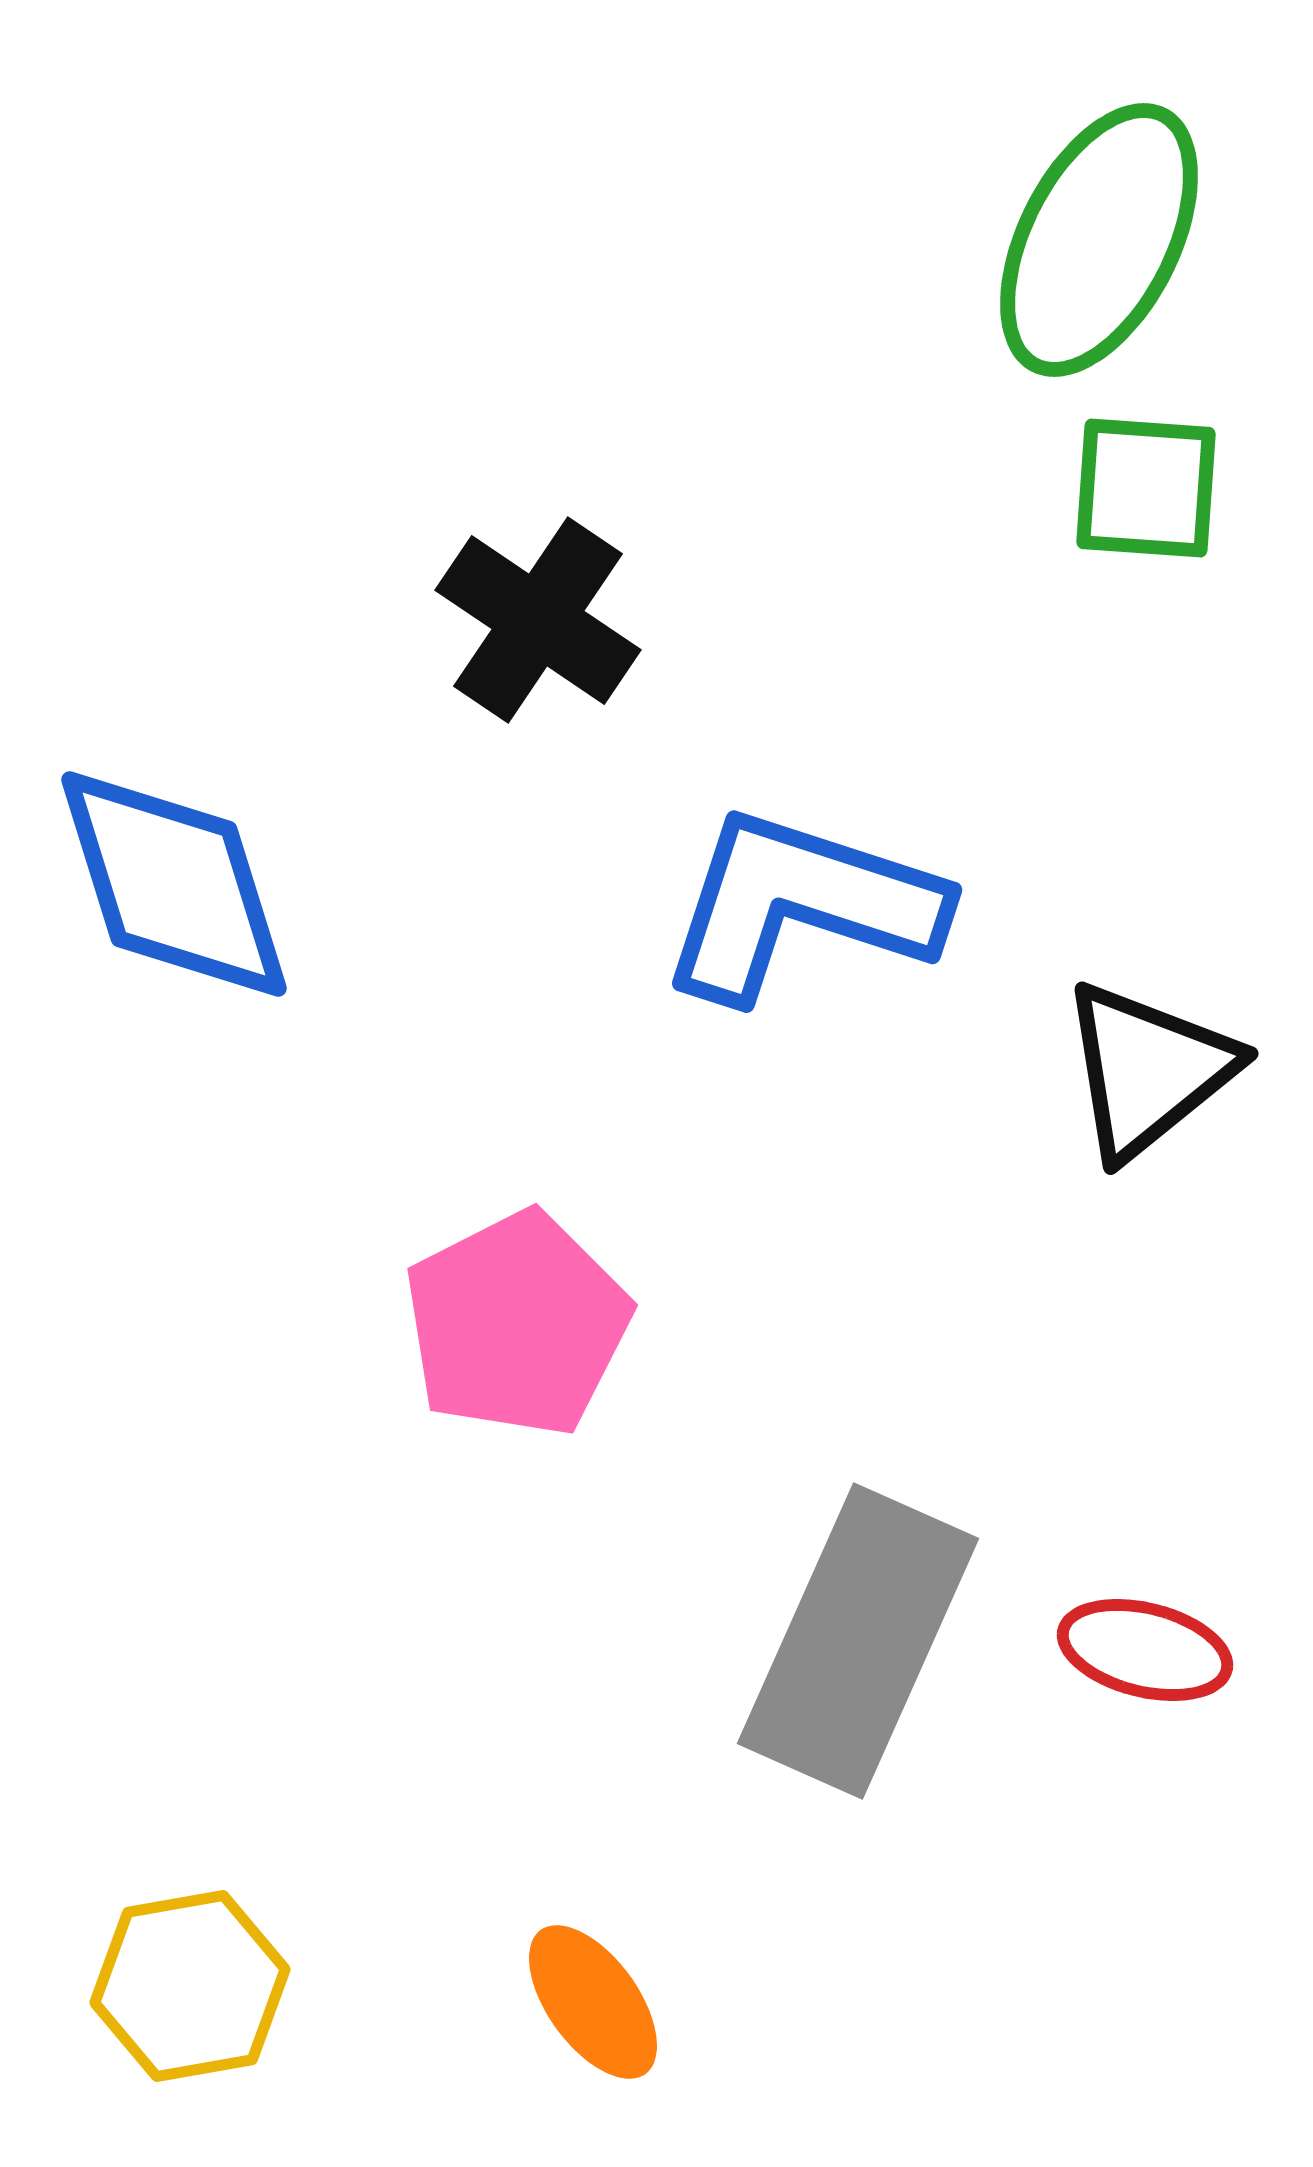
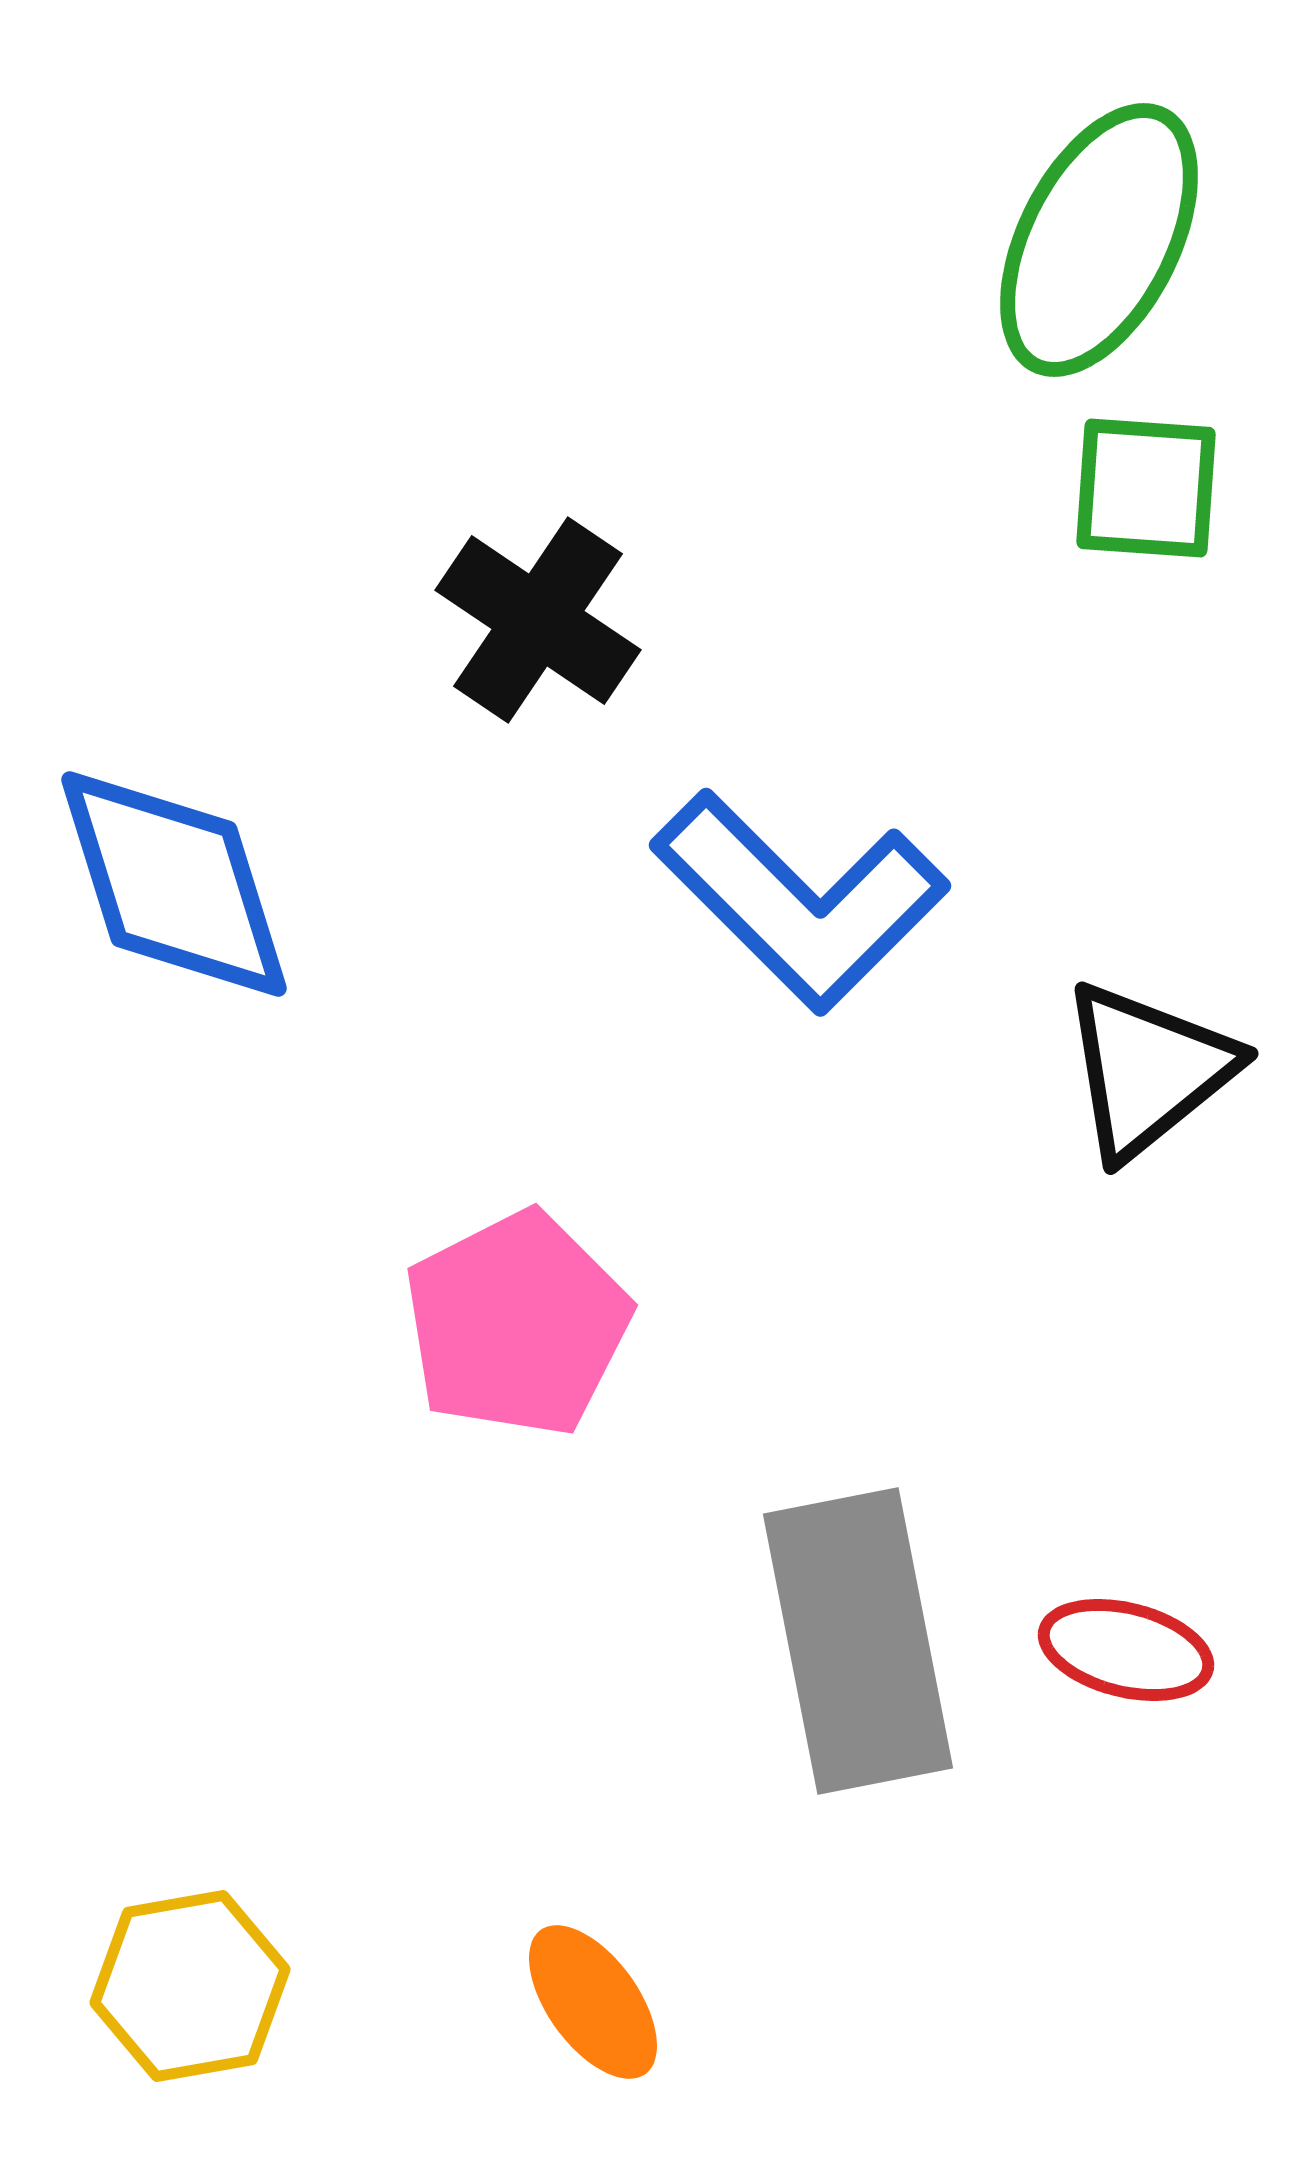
blue L-shape: moved 1 px left, 4 px up; rotated 153 degrees counterclockwise
gray rectangle: rotated 35 degrees counterclockwise
red ellipse: moved 19 px left
